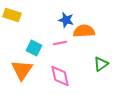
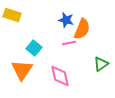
orange semicircle: moved 2 px left, 2 px up; rotated 115 degrees clockwise
pink line: moved 9 px right
cyan square: rotated 14 degrees clockwise
